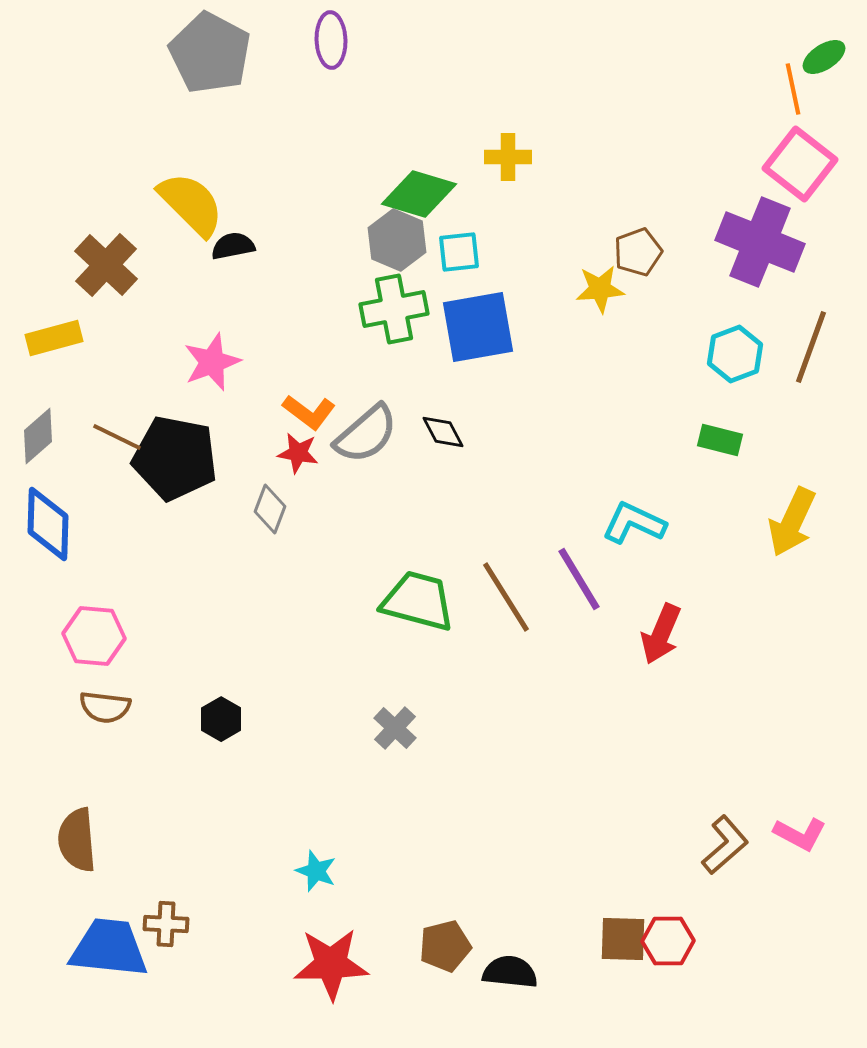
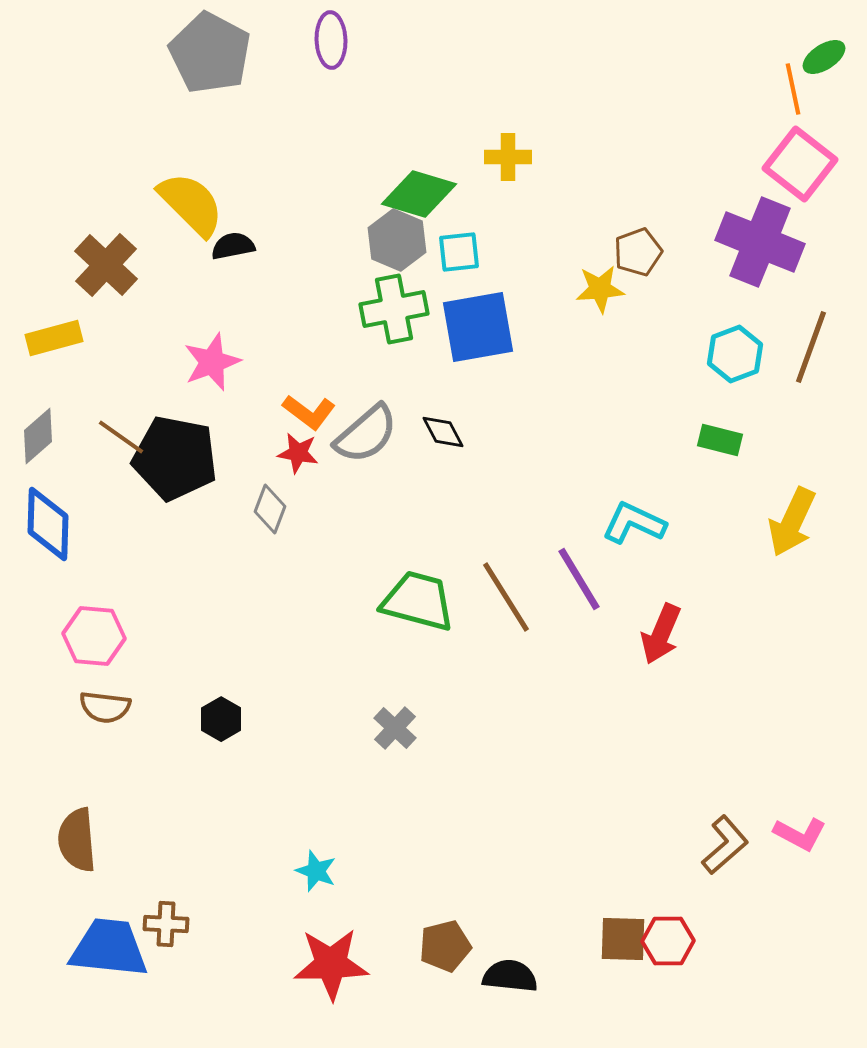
brown line at (117, 437): moved 4 px right; rotated 9 degrees clockwise
black semicircle at (510, 972): moved 4 px down
